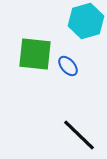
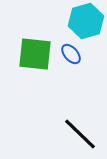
blue ellipse: moved 3 px right, 12 px up
black line: moved 1 px right, 1 px up
